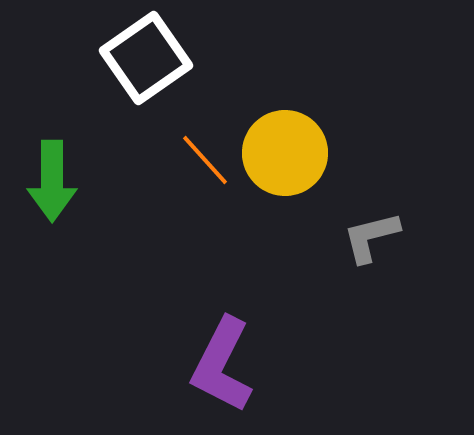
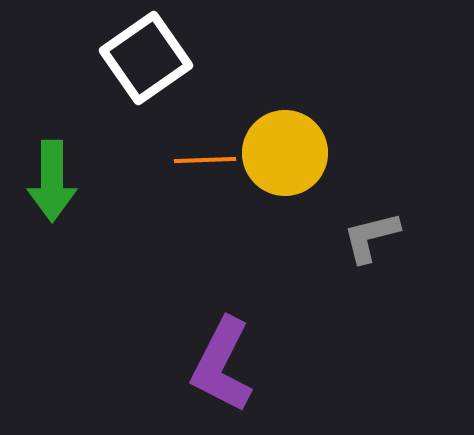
orange line: rotated 50 degrees counterclockwise
